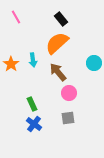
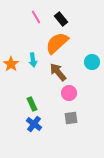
pink line: moved 20 px right
cyan circle: moved 2 px left, 1 px up
gray square: moved 3 px right
